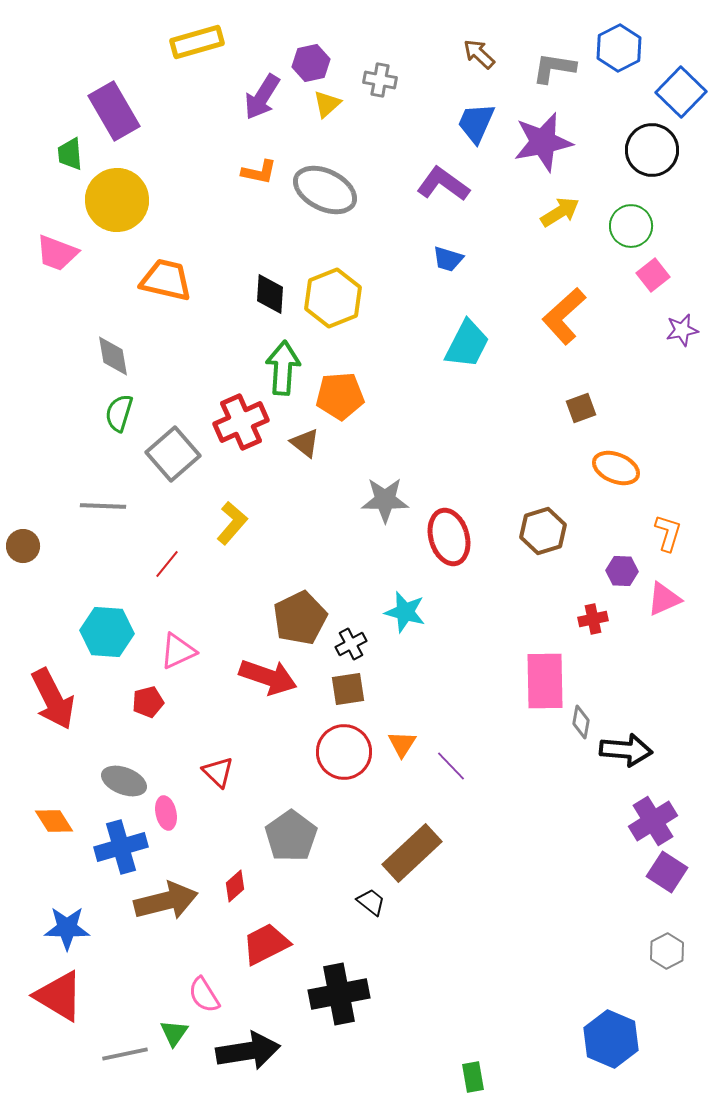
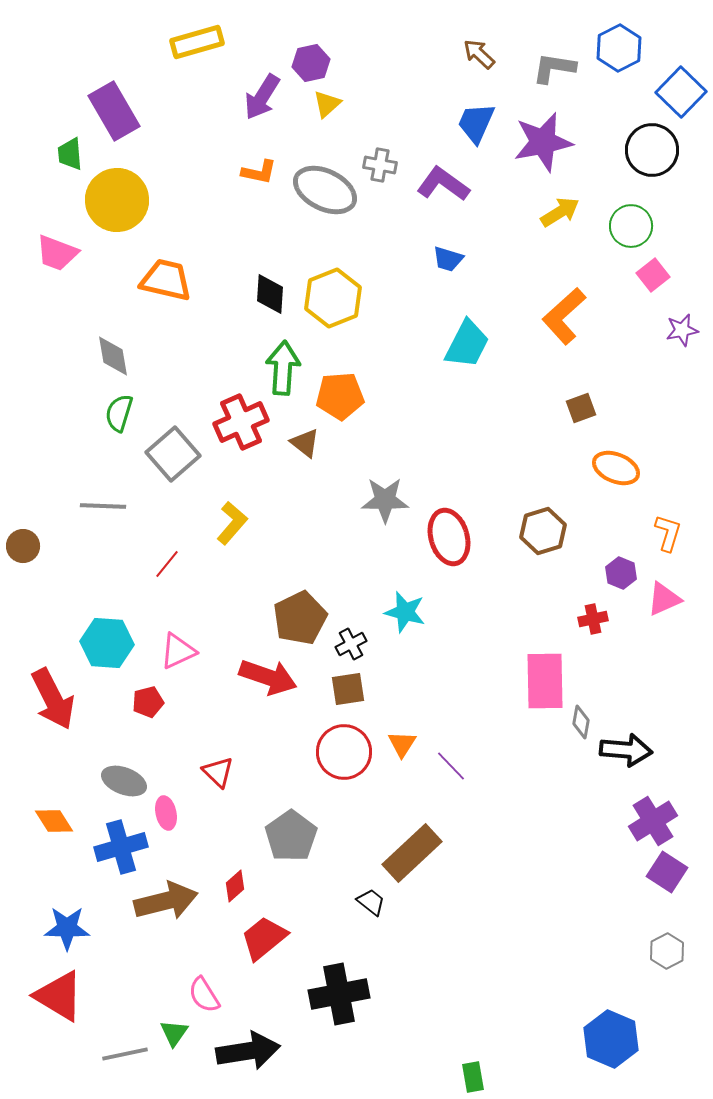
gray cross at (380, 80): moved 85 px down
purple hexagon at (622, 571): moved 1 px left, 2 px down; rotated 20 degrees clockwise
cyan hexagon at (107, 632): moved 11 px down
red trapezoid at (266, 944): moved 2 px left, 6 px up; rotated 12 degrees counterclockwise
